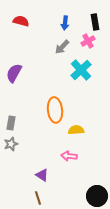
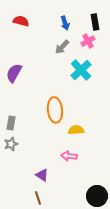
blue arrow: rotated 24 degrees counterclockwise
